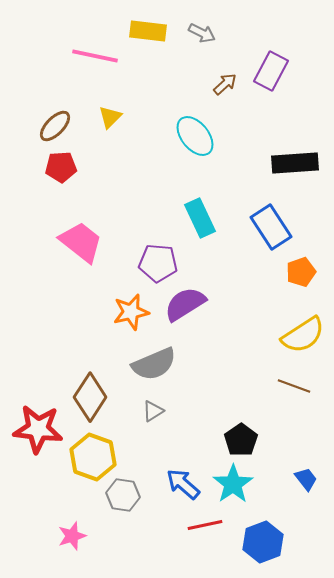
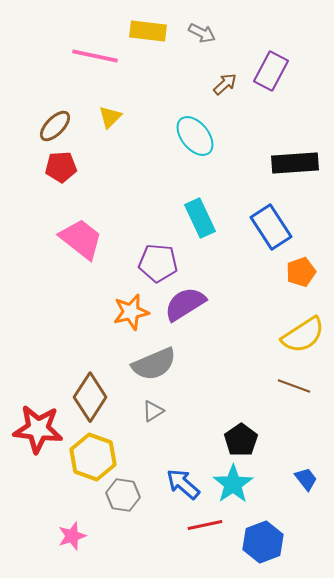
pink trapezoid: moved 3 px up
